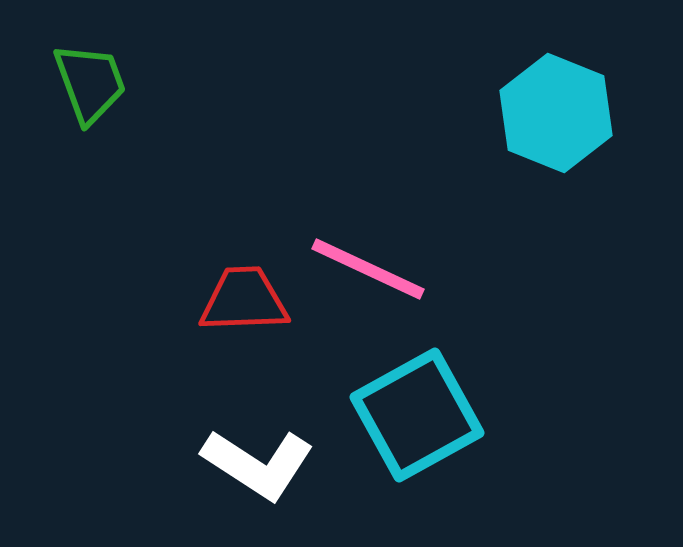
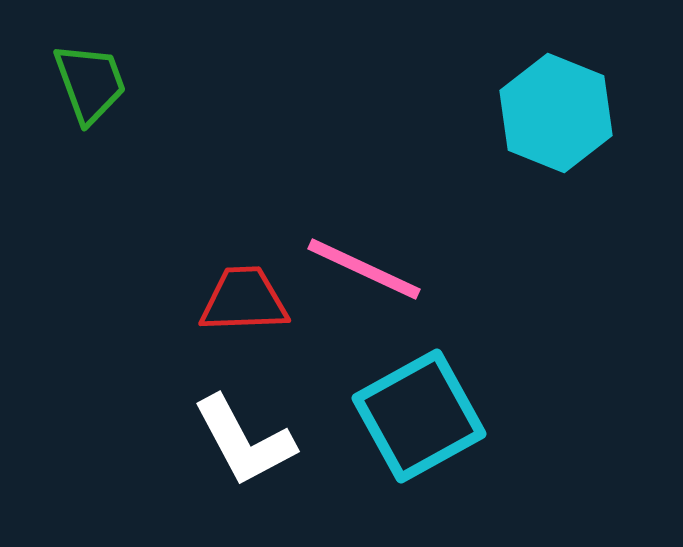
pink line: moved 4 px left
cyan square: moved 2 px right, 1 px down
white L-shape: moved 14 px left, 23 px up; rotated 29 degrees clockwise
